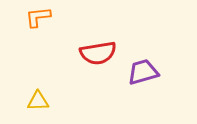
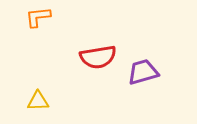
red semicircle: moved 4 px down
